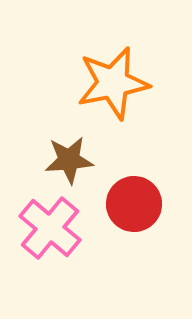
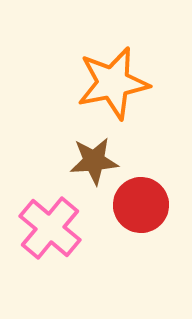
brown star: moved 25 px right, 1 px down
red circle: moved 7 px right, 1 px down
